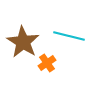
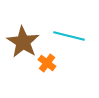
orange cross: rotated 18 degrees counterclockwise
